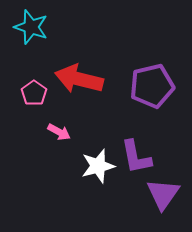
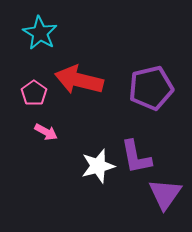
cyan star: moved 9 px right, 6 px down; rotated 12 degrees clockwise
red arrow: moved 1 px down
purple pentagon: moved 1 px left, 2 px down
pink arrow: moved 13 px left
purple triangle: moved 2 px right
